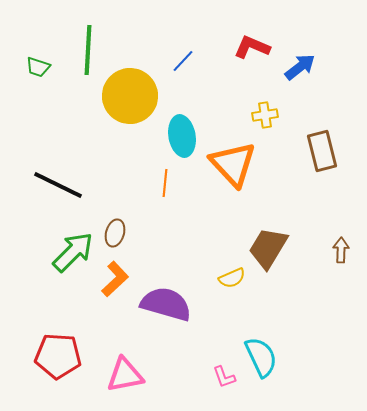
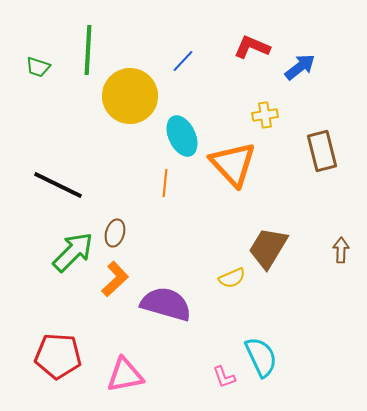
cyan ellipse: rotated 15 degrees counterclockwise
